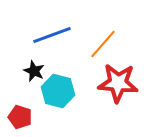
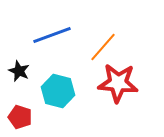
orange line: moved 3 px down
black star: moved 15 px left
